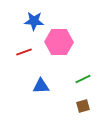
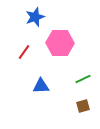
blue star: moved 1 px right, 4 px up; rotated 24 degrees counterclockwise
pink hexagon: moved 1 px right, 1 px down
red line: rotated 35 degrees counterclockwise
